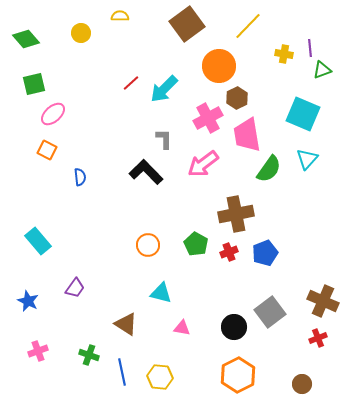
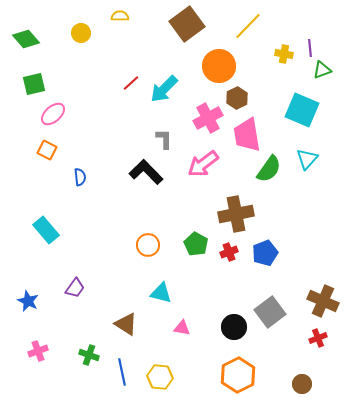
cyan square at (303, 114): moved 1 px left, 4 px up
cyan rectangle at (38, 241): moved 8 px right, 11 px up
